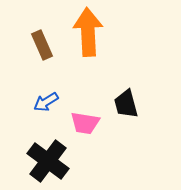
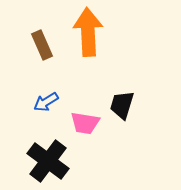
black trapezoid: moved 4 px left, 1 px down; rotated 32 degrees clockwise
